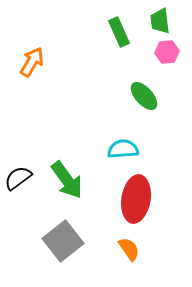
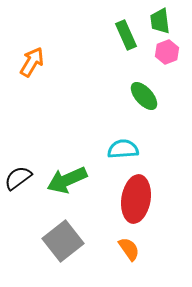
green rectangle: moved 7 px right, 3 px down
pink hexagon: rotated 15 degrees counterclockwise
green arrow: rotated 102 degrees clockwise
